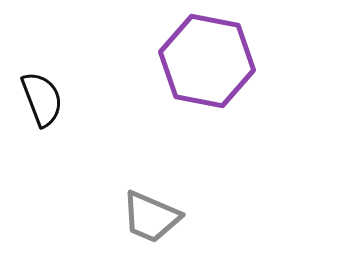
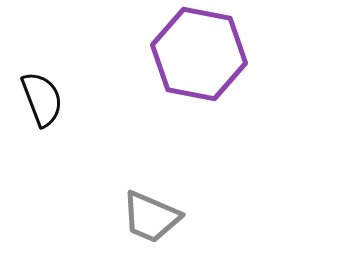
purple hexagon: moved 8 px left, 7 px up
